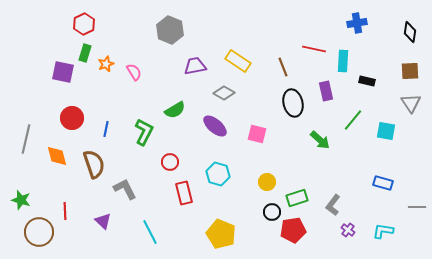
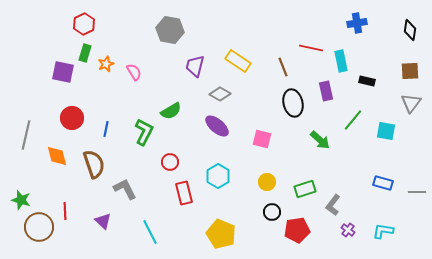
gray hexagon at (170, 30): rotated 12 degrees counterclockwise
black diamond at (410, 32): moved 2 px up
red line at (314, 49): moved 3 px left, 1 px up
cyan rectangle at (343, 61): moved 2 px left; rotated 15 degrees counterclockwise
purple trapezoid at (195, 66): rotated 65 degrees counterclockwise
gray diamond at (224, 93): moved 4 px left, 1 px down
gray triangle at (411, 103): rotated 10 degrees clockwise
green semicircle at (175, 110): moved 4 px left, 1 px down
purple ellipse at (215, 126): moved 2 px right
pink square at (257, 134): moved 5 px right, 5 px down
gray line at (26, 139): moved 4 px up
cyan hexagon at (218, 174): moved 2 px down; rotated 15 degrees clockwise
green rectangle at (297, 198): moved 8 px right, 9 px up
gray line at (417, 207): moved 15 px up
red pentagon at (293, 230): moved 4 px right
brown circle at (39, 232): moved 5 px up
